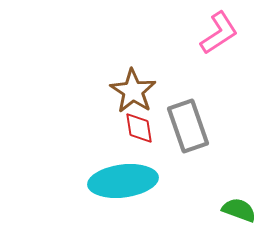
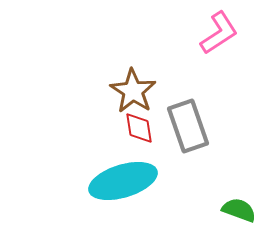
cyan ellipse: rotated 10 degrees counterclockwise
